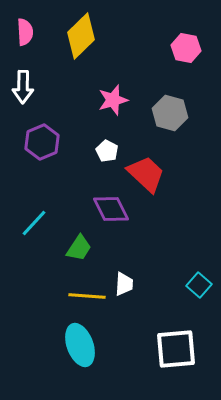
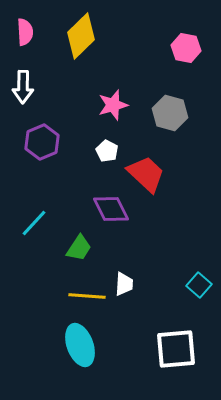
pink star: moved 5 px down
